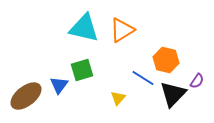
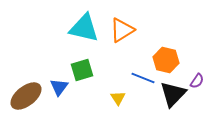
blue line: rotated 10 degrees counterclockwise
blue triangle: moved 2 px down
yellow triangle: rotated 14 degrees counterclockwise
